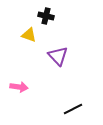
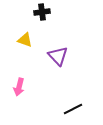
black cross: moved 4 px left, 4 px up; rotated 21 degrees counterclockwise
yellow triangle: moved 4 px left, 5 px down
pink arrow: rotated 96 degrees clockwise
